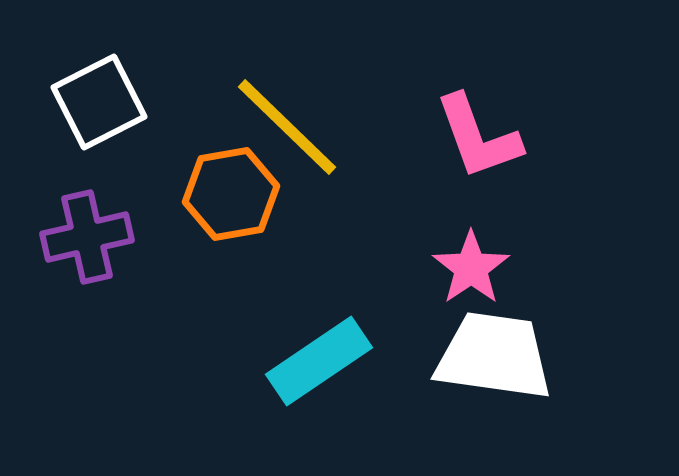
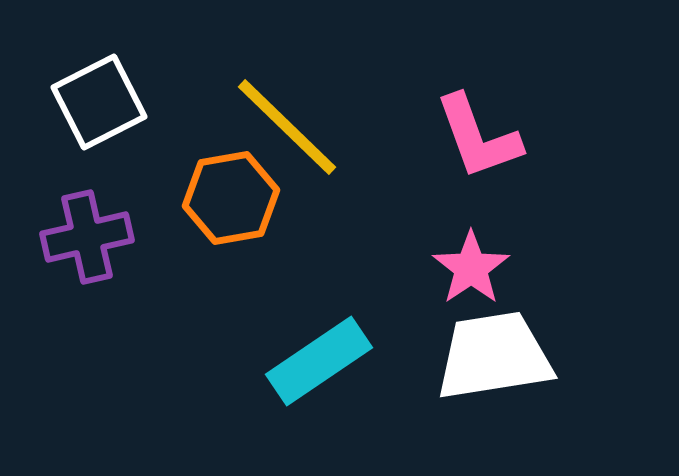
orange hexagon: moved 4 px down
white trapezoid: rotated 17 degrees counterclockwise
